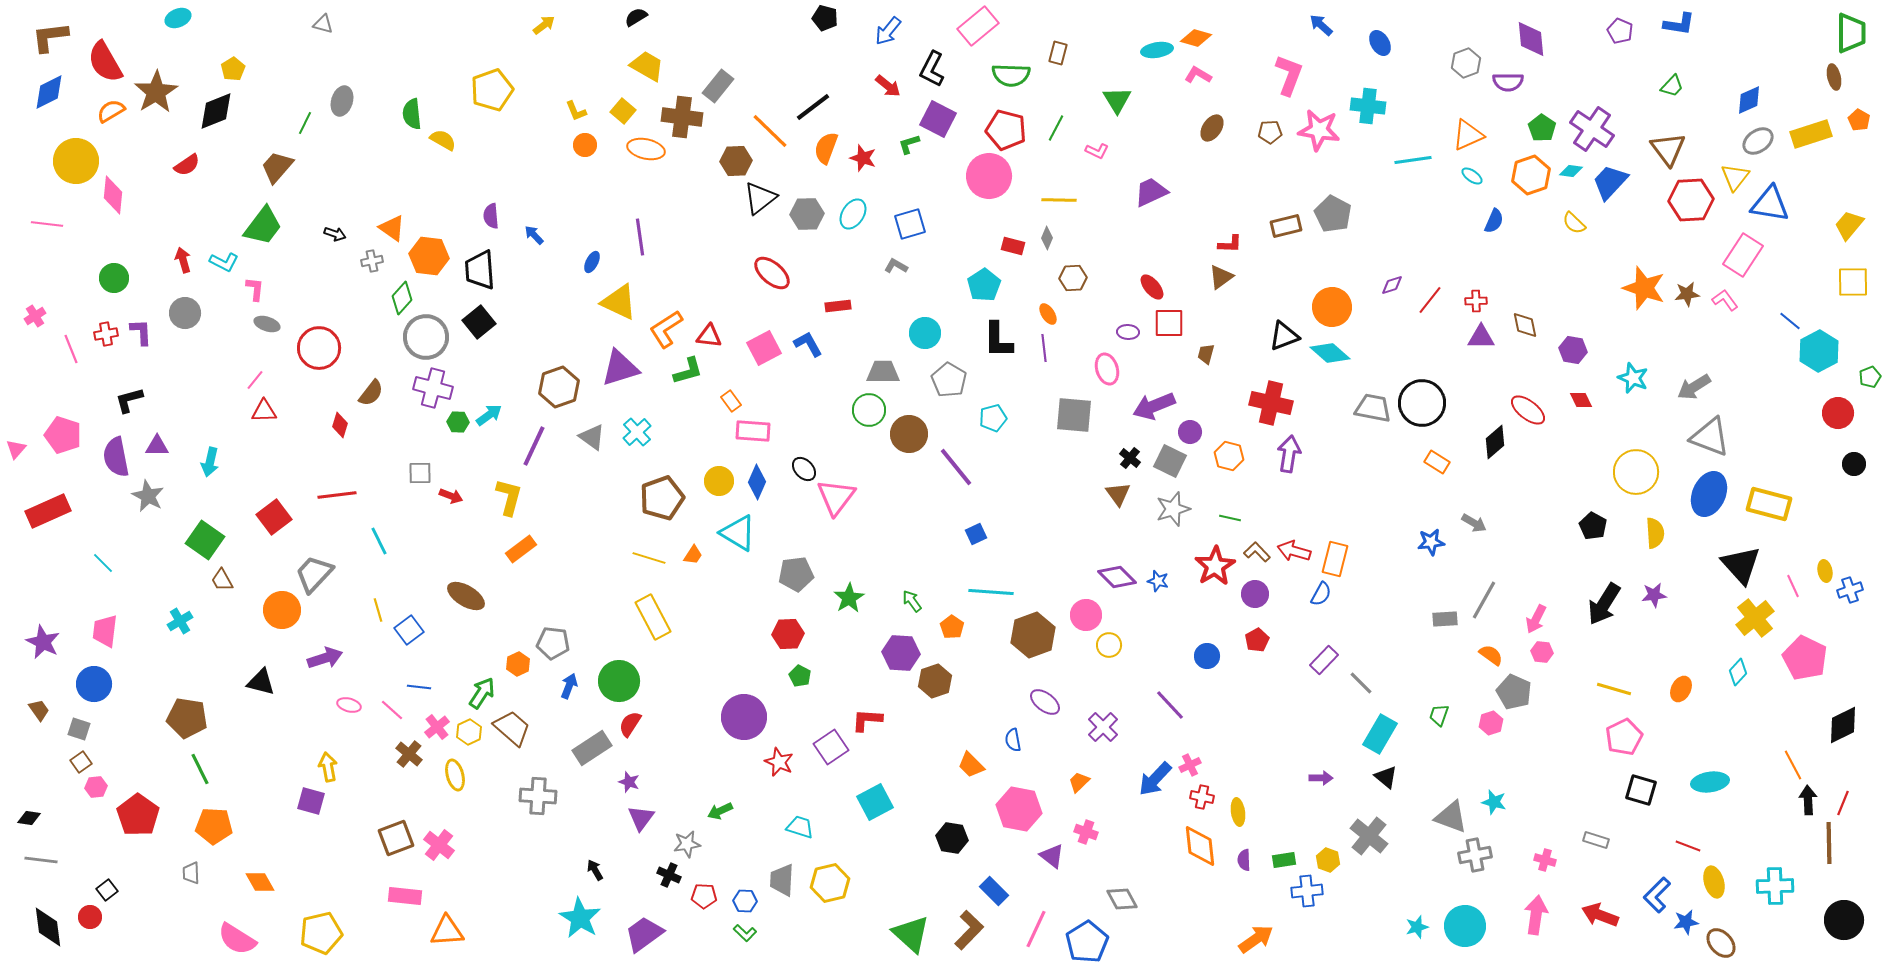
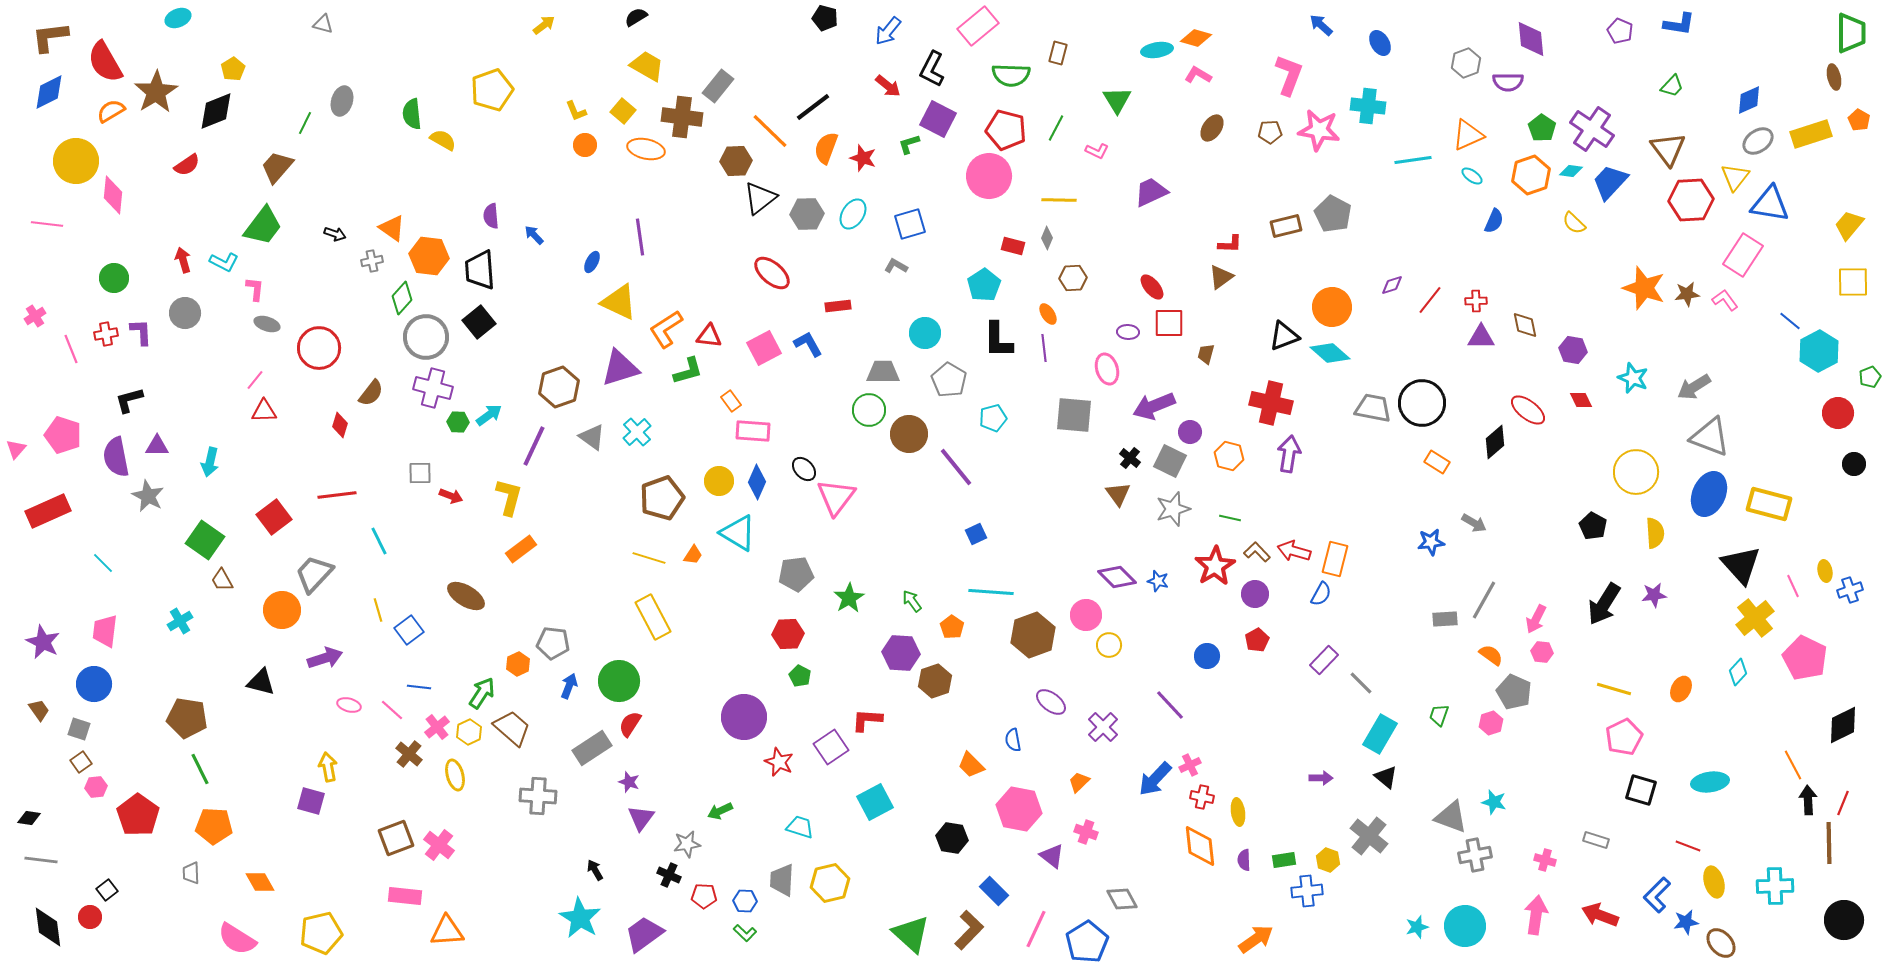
purple ellipse at (1045, 702): moved 6 px right
